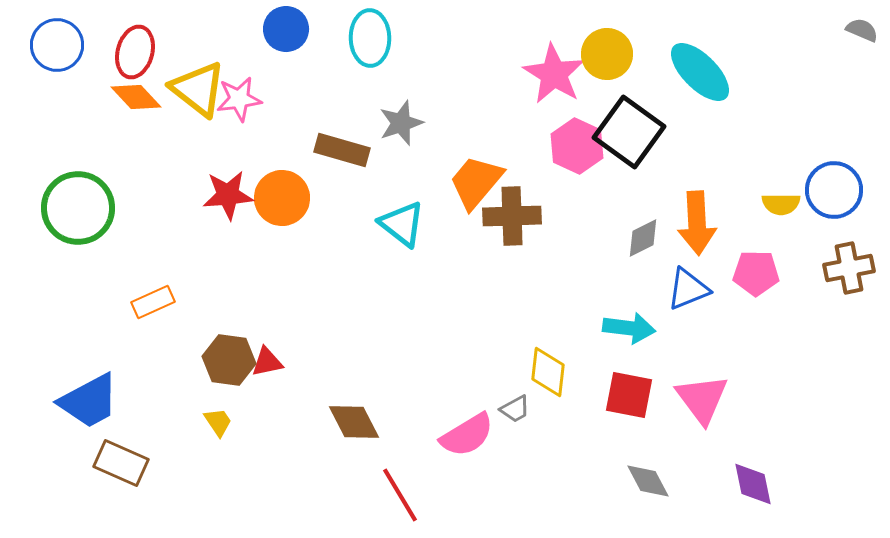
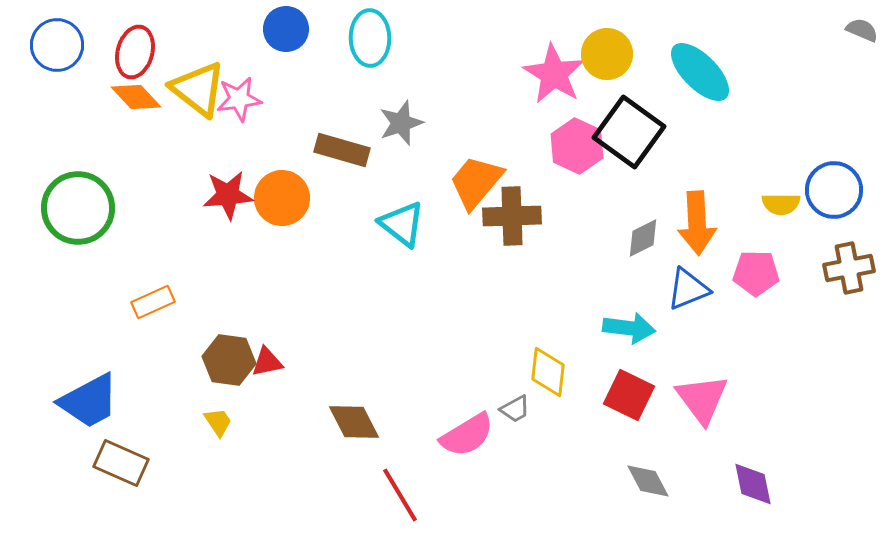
red square at (629, 395): rotated 15 degrees clockwise
